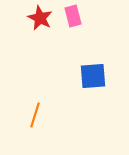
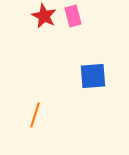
red star: moved 4 px right, 2 px up
